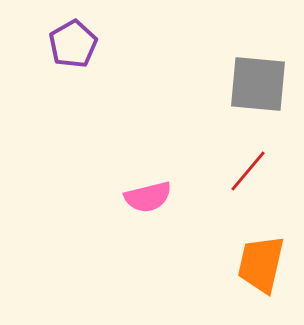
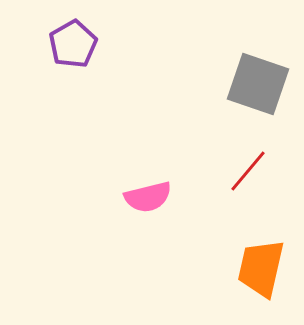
gray square: rotated 14 degrees clockwise
orange trapezoid: moved 4 px down
